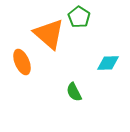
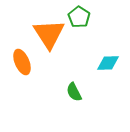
orange triangle: rotated 16 degrees clockwise
